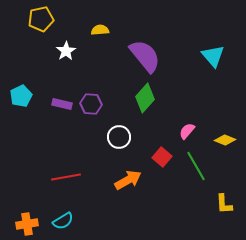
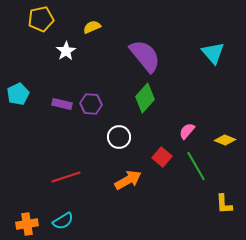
yellow semicircle: moved 8 px left, 3 px up; rotated 18 degrees counterclockwise
cyan triangle: moved 3 px up
cyan pentagon: moved 3 px left, 2 px up
red line: rotated 8 degrees counterclockwise
